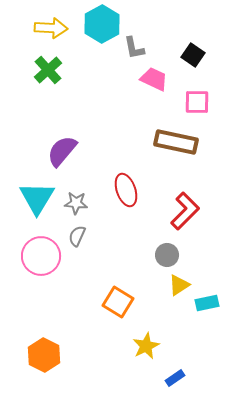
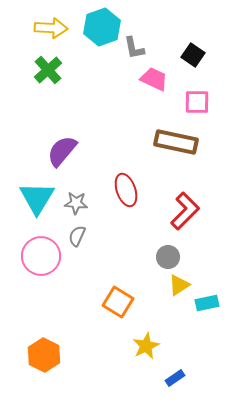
cyan hexagon: moved 3 px down; rotated 9 degrees clockwise
gray circle: moved 1 px right, 2 px down
